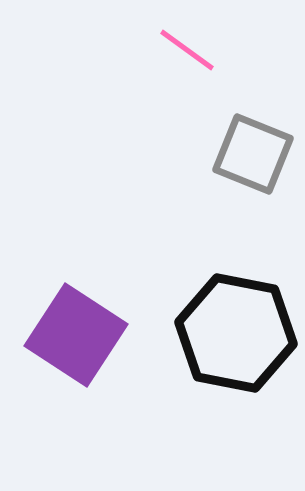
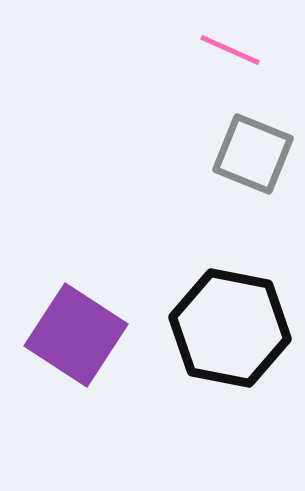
pink line: moved 43 px right; rotated 12 degrees counterclockwise
black hexagon: moved 6 px left, 5 px up
